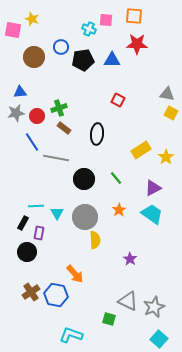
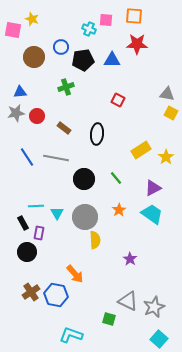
green cross at (59, 108): moved 7 px right, 21 px up
blue line at (32, 142): moved 5 px left, 15 px down
black rectangle at (23, 223): rotated 56 degrees counterclockwise
